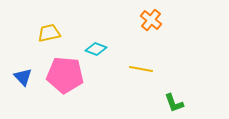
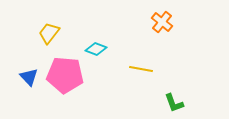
orange cross: moved 11 px right, 2 px down
yellow trapezoid: rotated 40 degrees counterclockwise
blue triangle: moved 6 px right
